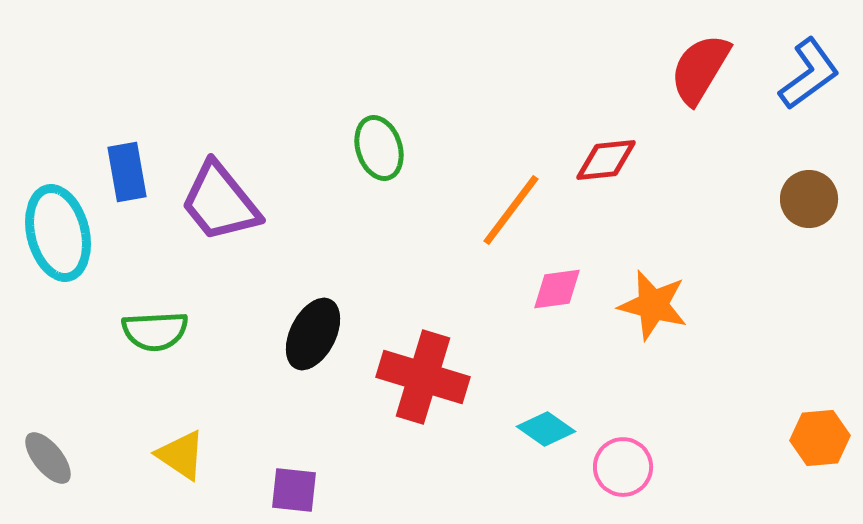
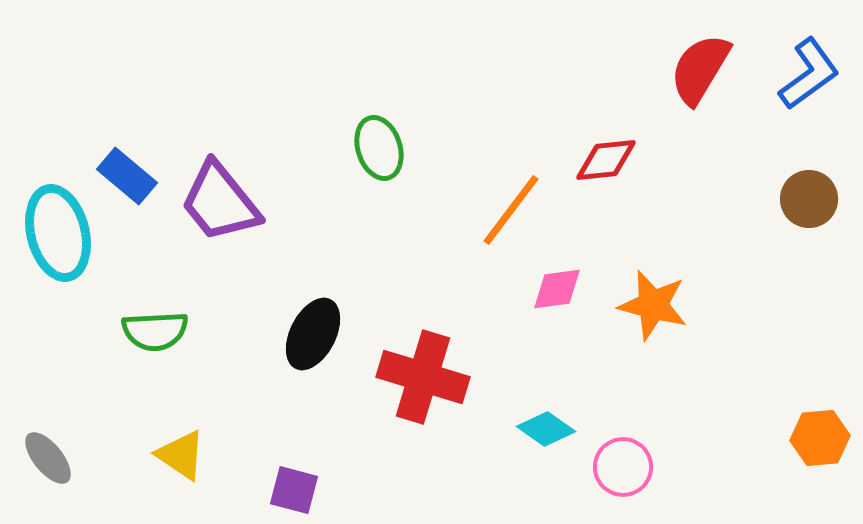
blue rectangle: moved 4 px down; rotated 40 degrees counterclockwise
purple square: rotated 9 degrees clockwise
